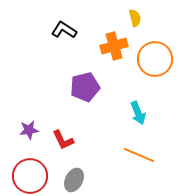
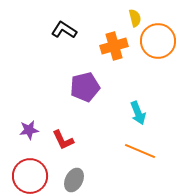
orange circle: moved 3 px right, 18 px up
orange line: moved 1 px right, 4 px up
